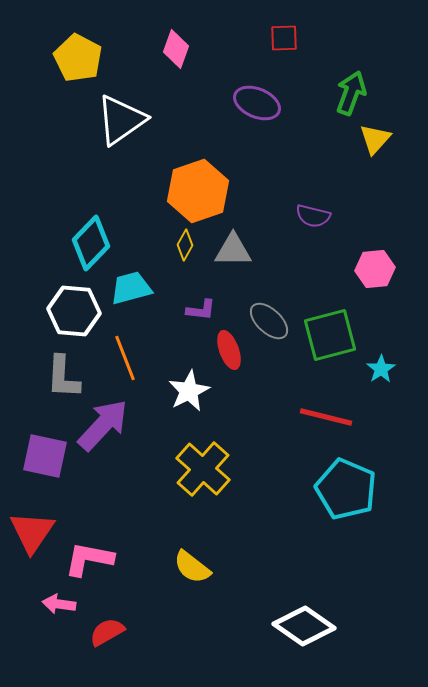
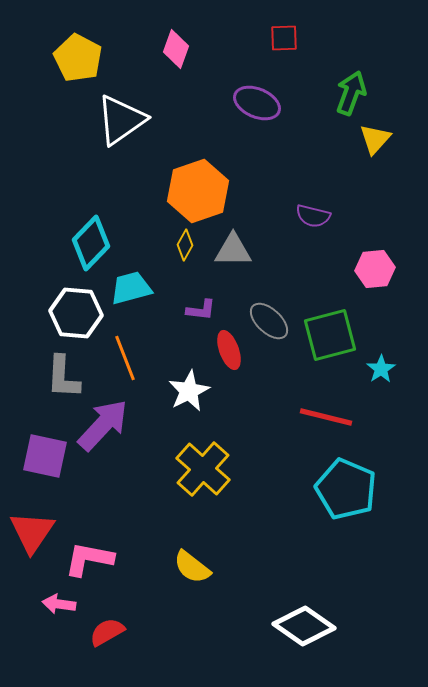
white hexagon: moved 2 px right, 2 px down
